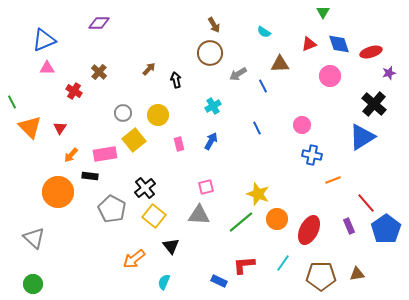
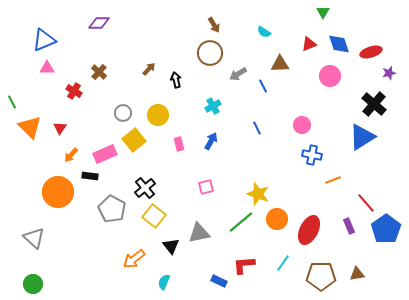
pink rectangle at (105, 154): rotated 15 degrees counterclockwise
gray triangle at (199, 215): moved 18 px down; rotated 15 degrees counterclockwise
